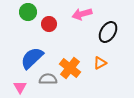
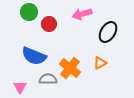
green circle: moved 1 px right
blue semicircle: moved 2 px right, 2 px up; rotated 115 degrees counterclockwise
